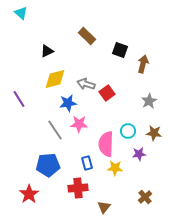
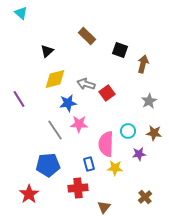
black triangle: rotated 16 degrees counterclockwise
blue rectangle: moved 2 px right, 1 px down
